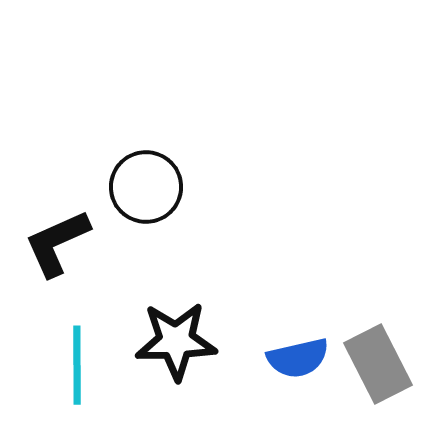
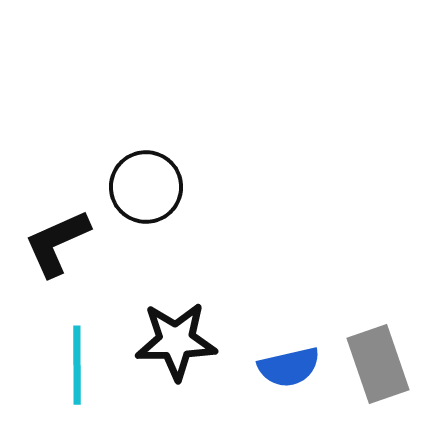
blue semicircle: moved 9 px left, 9 px down
gray rectangle: rotated 8 degrees clockwise
